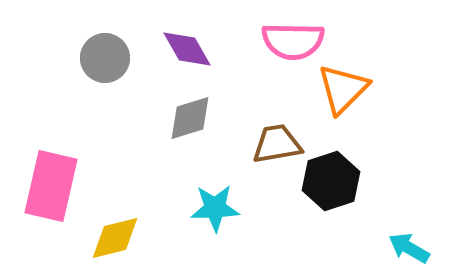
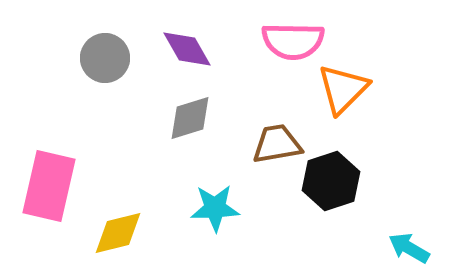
pink rectangle: moved 2 px left
yellow diamond: moved 3 px right, 5 px up
